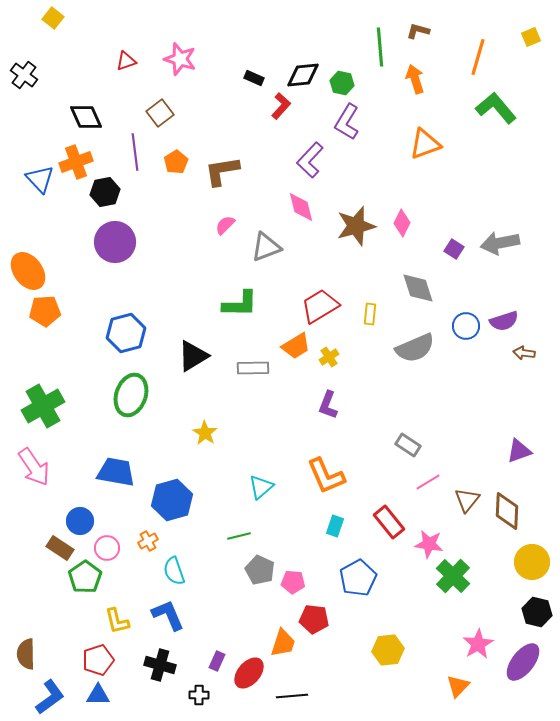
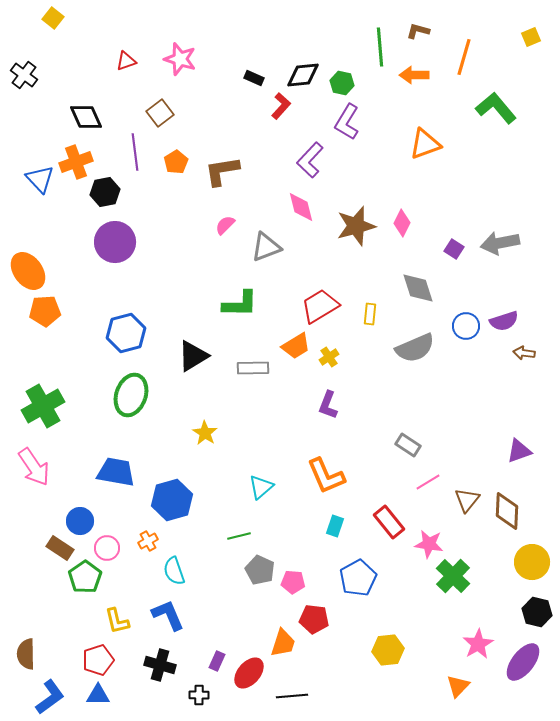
orange line at (478, 57): moved 14 px left
orange arrow at (415, 79): moved 1 px left, 4 px up; rotated 72 degrees counterclockwise
